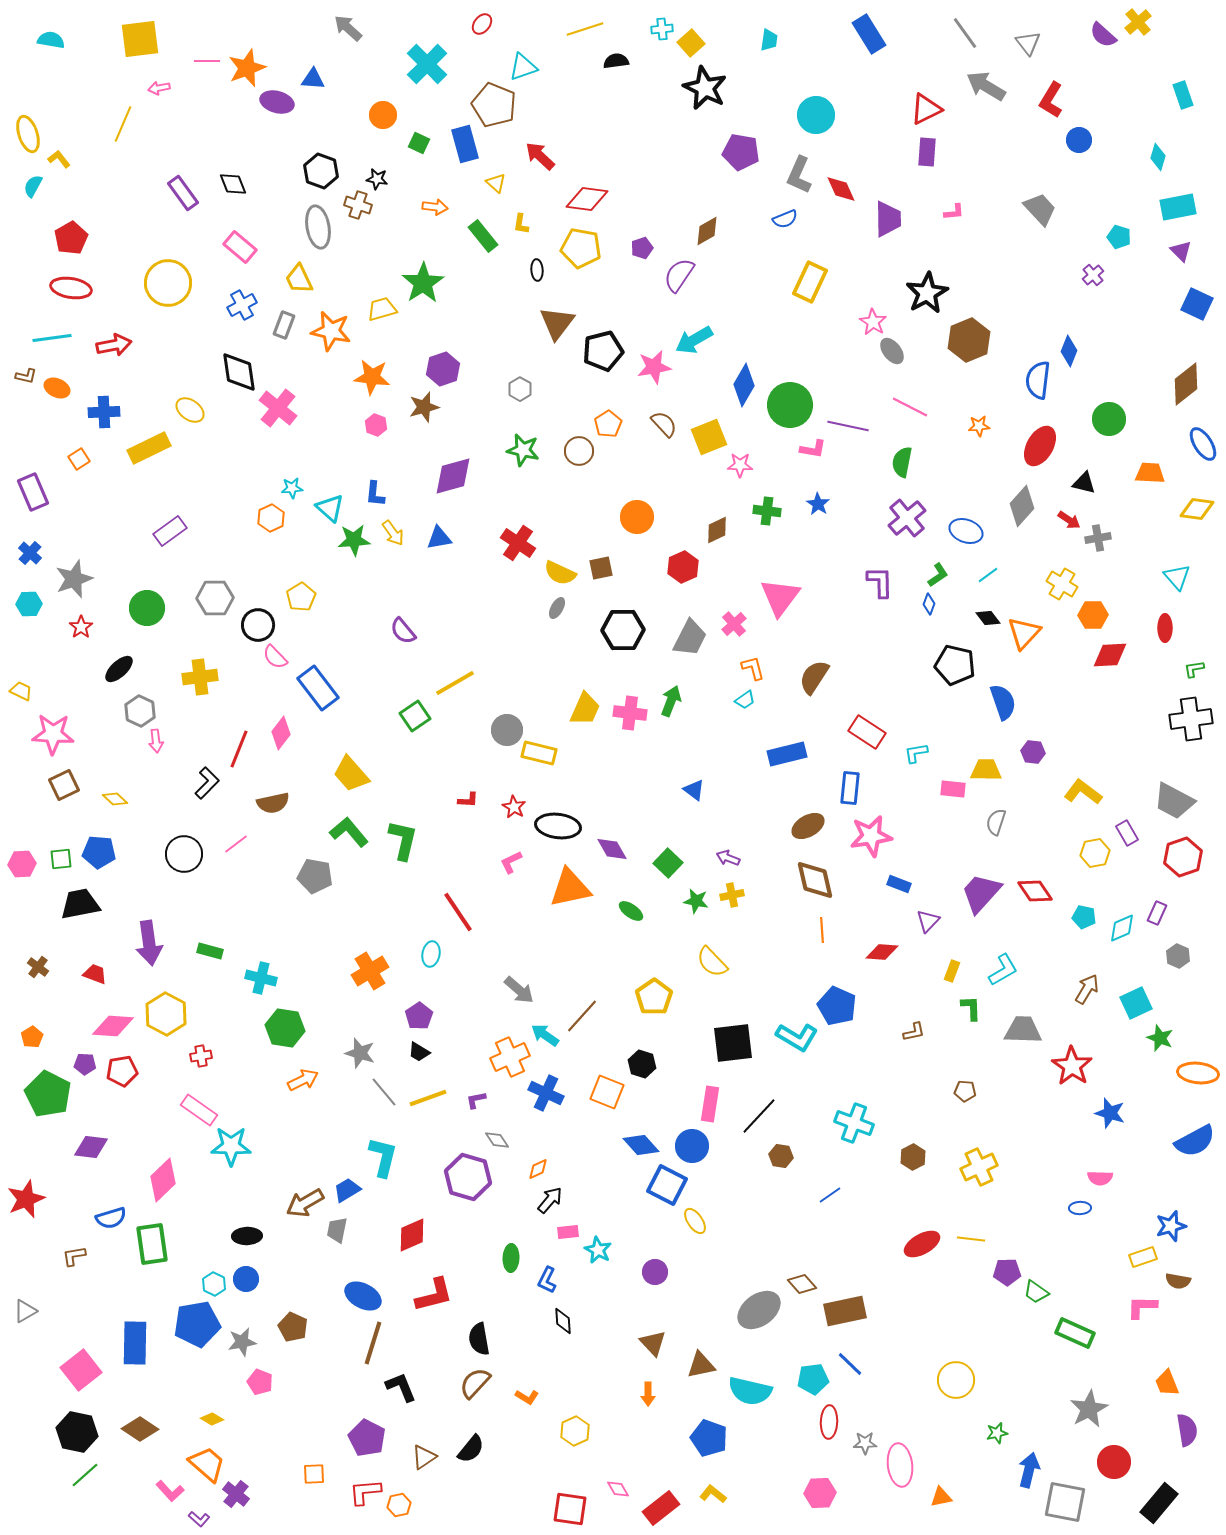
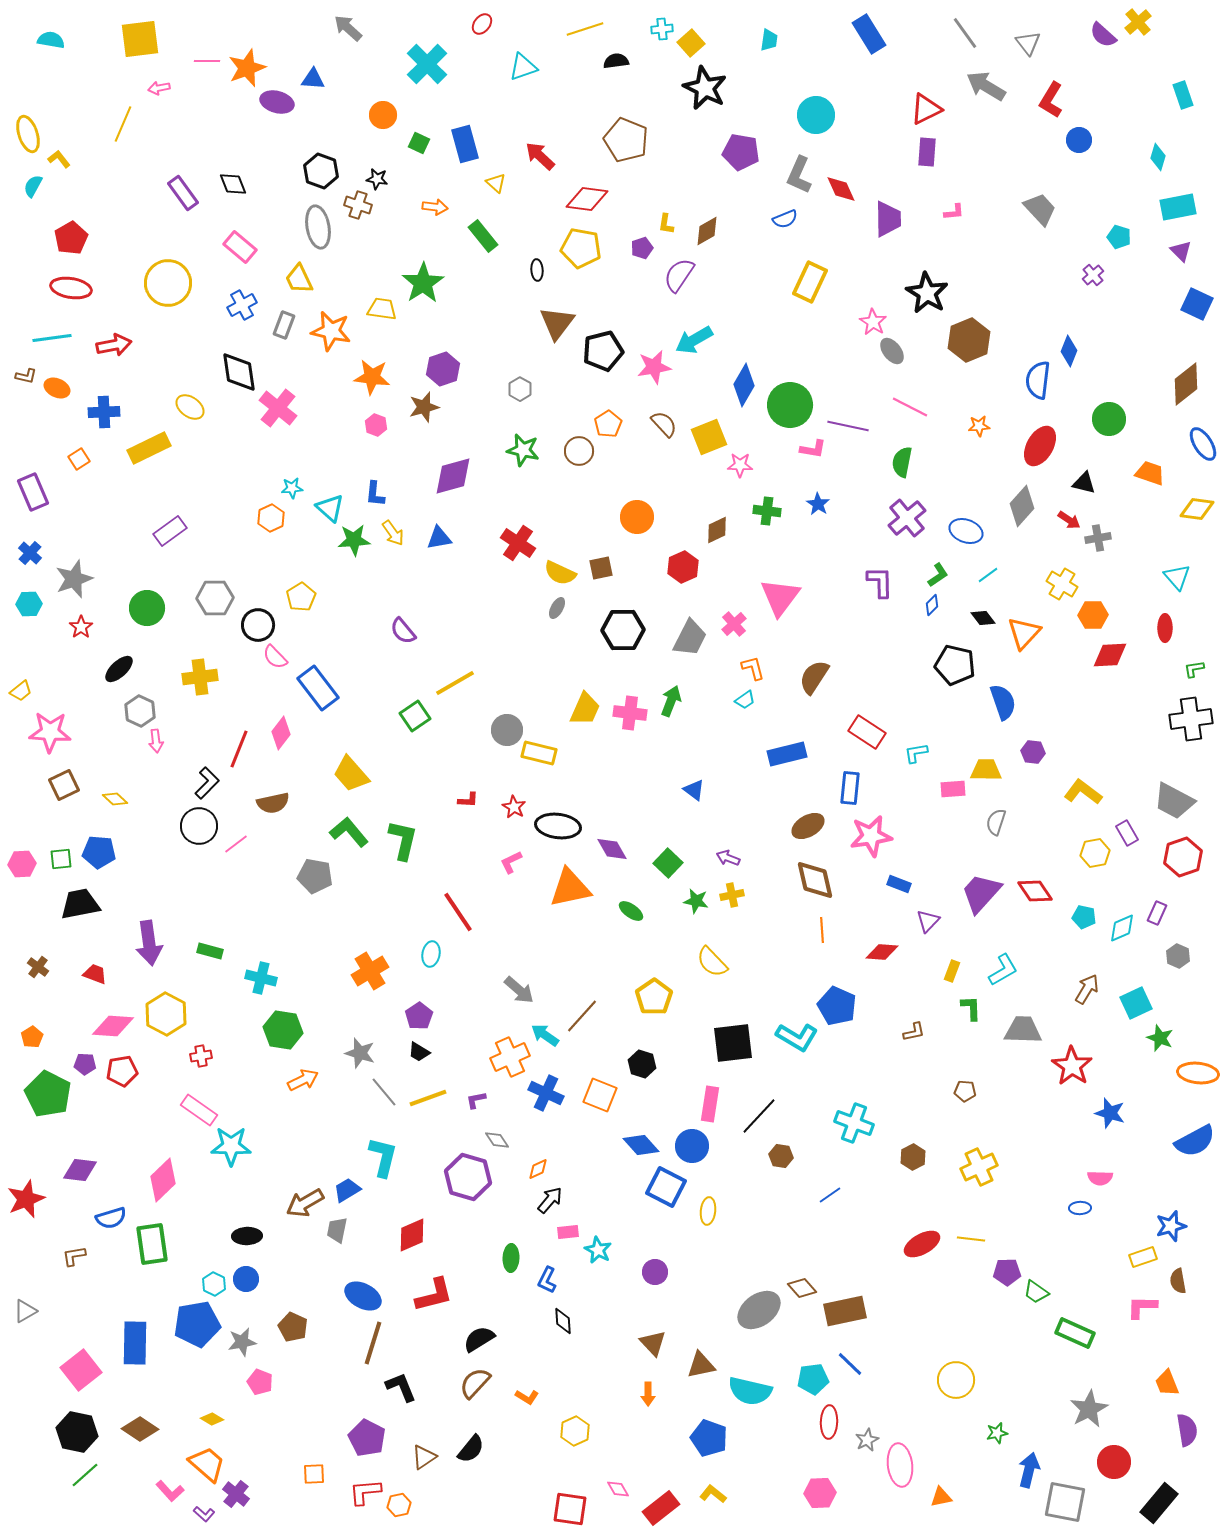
brown pentagon at (494, 105): moved 132 px right, 35 px down
yellow L-shape at (521, 224): moved 145 px right
black star at (927, 293): rotated 12 degrees counterclockwise
yellow trapezoid at (382, 309): rotated 24 degrees clockwise
yellow ellipse at (190, 410): moved 3 px up
orange trapezoid at (1150, 473): rotated 16 degrees clockwise
blue diamond at (929, 604): moved 3 px right, 1 px down; rotated 25 degrees clockwise
black diamond at (988, 618): moved 5 px left
yellow trapezoid at (21, 691): rotated 115 degrees clockwise
pink star at (53, 734): moved 3 px left, 2 px up
pink rectangle at (953, 789): rotated 10 degrees counterclockwise
black circle at (184, 854): moved 15 px right, 28 px up
green hexagon at (285, 1028): moved 2 px left, 2 px down
orange square at (607, 1092): moved 7 px left, 3 px down
purple diamond at (91, 1147): moved 11 px left, 23 px down
blue square at (667, 1185): moved 1 px left, 2 px down
yellow ellipse at (695, 1221): moved 13 px right, 10 px up; rotated 40 degrees clockwise
brown semicircle at (1178, 1281): rotated 70 degrees clockwise
brown diamond at (802, 1284): moved 4 px down
black semicircle at (479, 1339): rotated 68 degrees clockwise
gray star at (865, 1443): moved 2 px right, 3 px up; rotated 25 degrees counterclockwise
purple L-shape at (199, 1519): moved 5 px right, 5 px up
